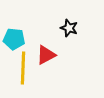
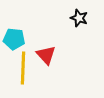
black star: moved 10 px right, 10 px up
red triangle: rotated 45 degrees counterclockwise
